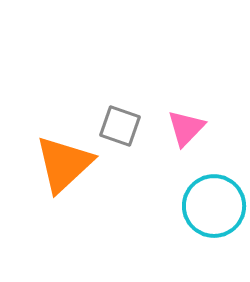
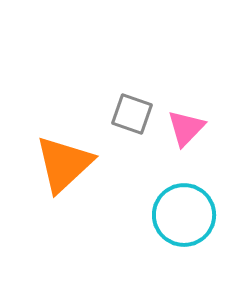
gray square: moved 12 px right, 12 px up
cyan circle: moved 30 px left, 9 px down
